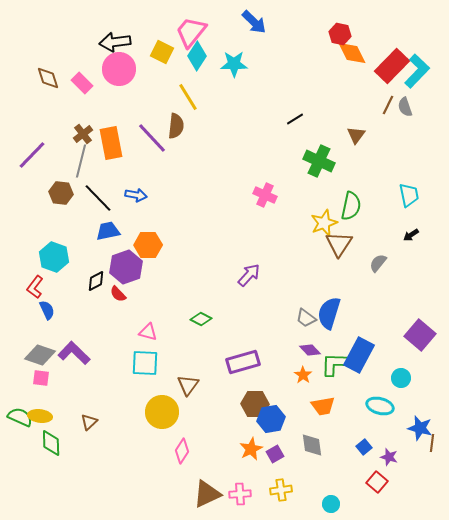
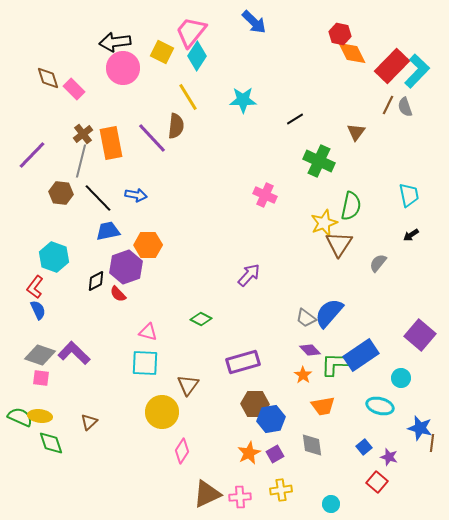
cyan star at (234, 64): moved 9 px right, 36 px down
pink circle at (119, 69): moved 4 px right, 1 px up
pink rectangle at (82, 83): moved 8 px left, 6 px down
brown triangle at (356, 135): moved 3 px up
blue semicircle at (47, 310): moved 9 px left
blue semicircle at (329, 313): rotated 24 degrees clockwise
blue rectangle at (359, 355): moved 2 px right; rotated 28 degrees clockwise
green diamond at (51, 443): rotated 16 degrees counterclockwise
orange star at (251, 449): moved 2 px left, 4 px down
pink cross at (240, 494): moved 3 px down
